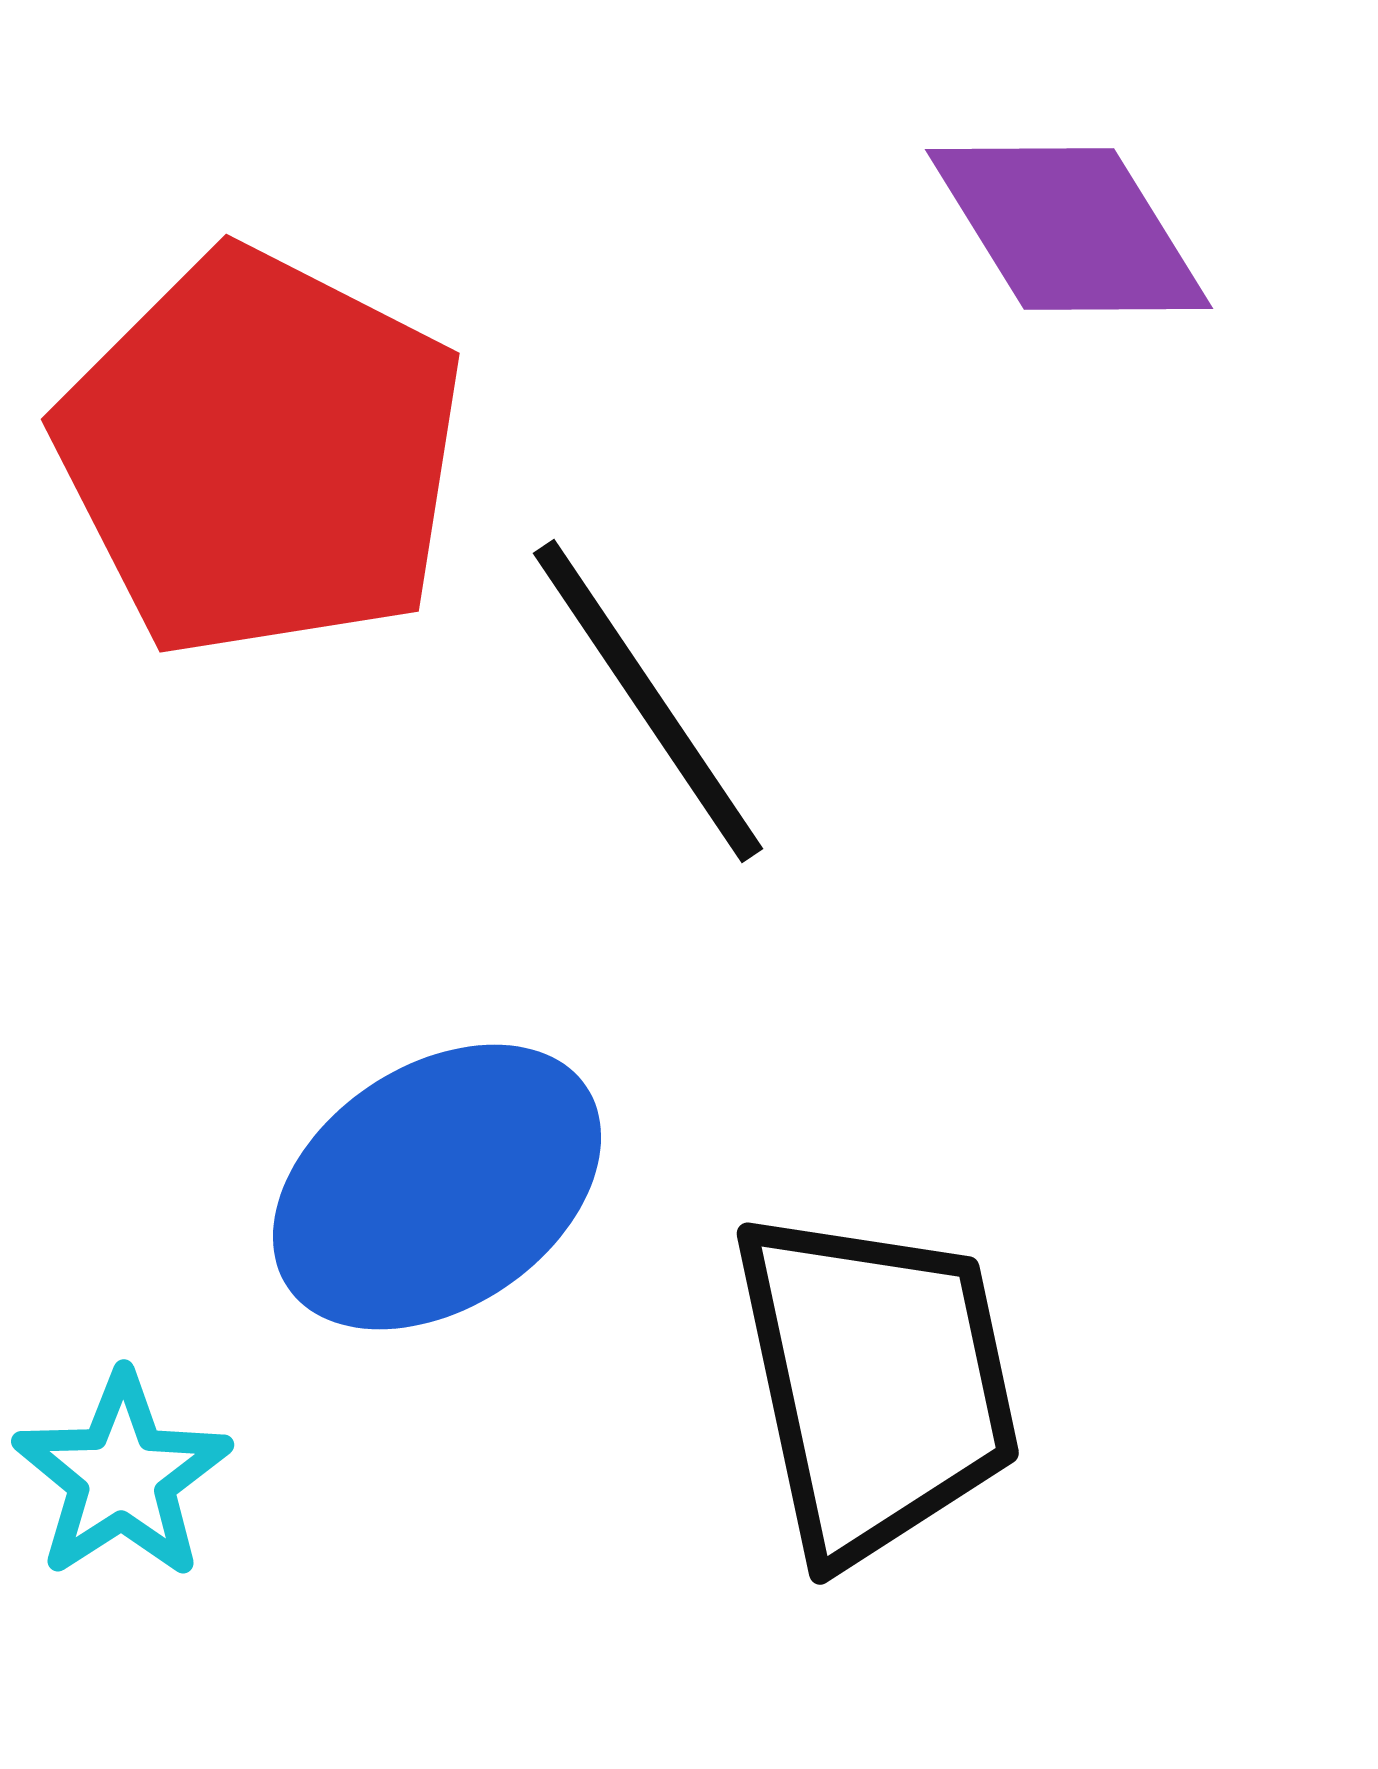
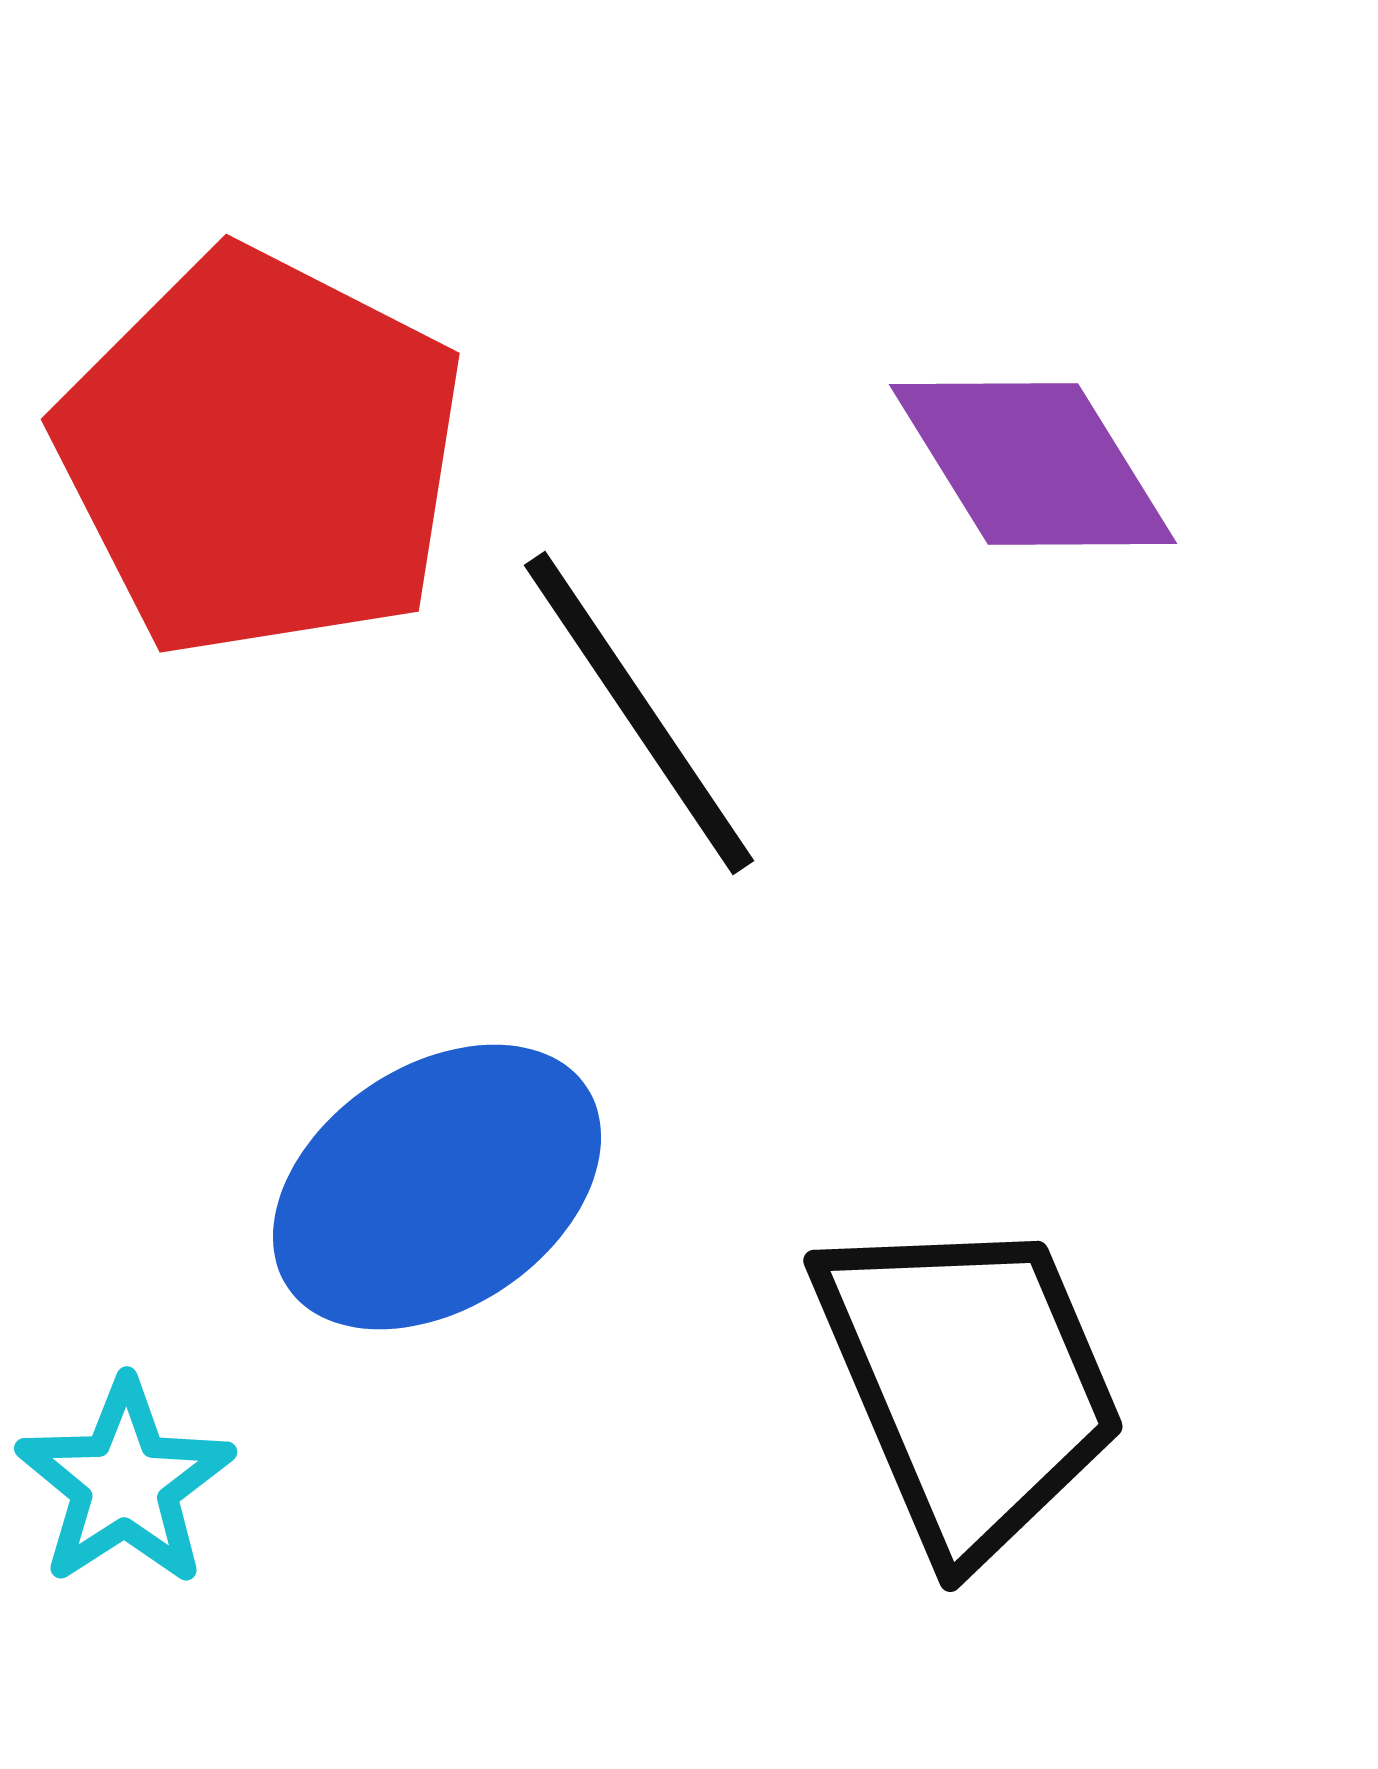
purple diamond: moved 36 px left, 235 px down
black line: moved 9 px left, 12 px down
black trapezoid: moved 93 px right; rotated 11 degrees counterclockwise
cyan star: moved 3 px right, 7 px down
